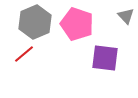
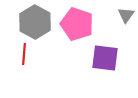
gray triangle: moved 1 px up; rotated 18 degrees clockwise
gray hexagon: rotated 8 degrees counterclockwise
red line: rotated 45 degrees counterclockwise
